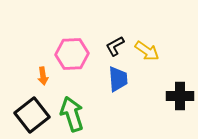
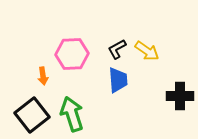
black L-shape: moved 2 px right, 3 px down
blue trapezoid: moved 1 px down
